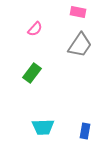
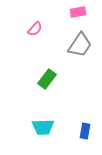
pink rectangle: rotated 21 degrees counterclockwise
green rectangle: moved 15 px right, 6 px down
